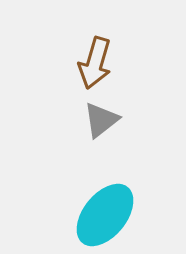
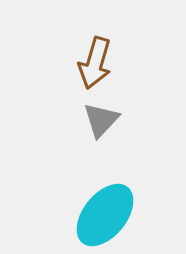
gray triangle: rotated 9 degrees counterclockwise
